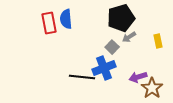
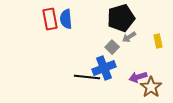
red rectangle: moved 1 px right, 4 px up
black line: moved 5 px right
brown star: moved 1 px left, 1 px up
